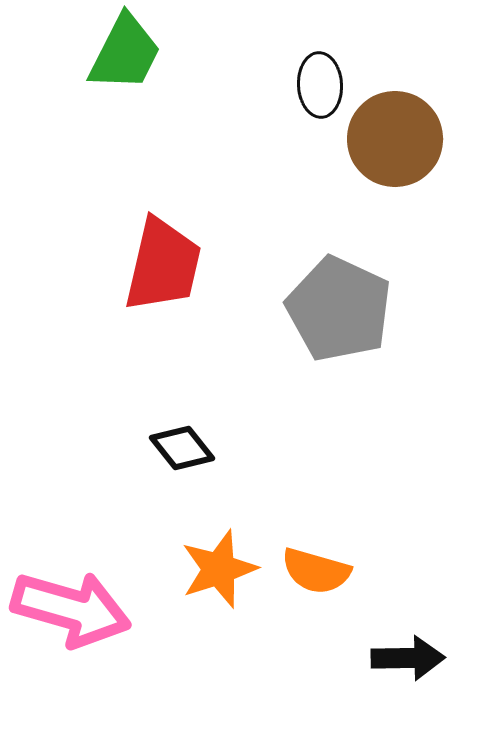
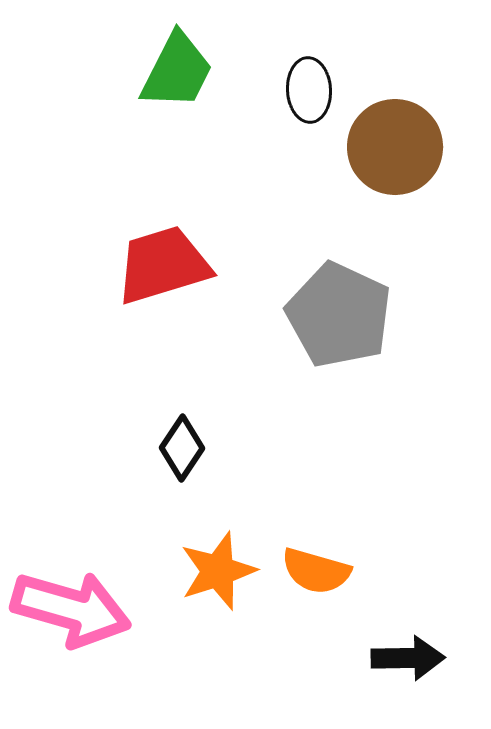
green trapezoid: moved 52 px right, 18 px down
black ellipse: moved 11 px left, 5 px down
brown circle: moved 8 px down
red trapezoid: rotated 120 degrees counterclockwise
gray pentagon: moved 6 px down
black diamond: rotated 72 degrees clockwise
orange star: moved 1 px left, 2 px down
